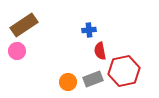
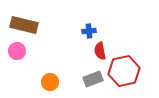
brown rectangle: rotated 48 degrees clockwise
blue cross: moved 1 px down
orange circle: moved 18 px left
